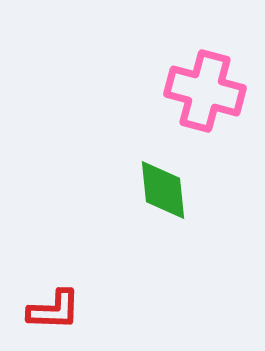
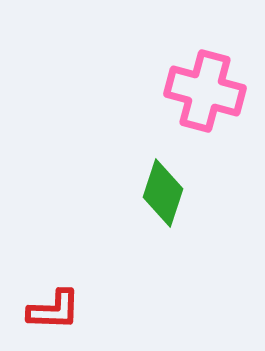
green diamond: moved 3 px down; rotated 24 degrees clockwise
